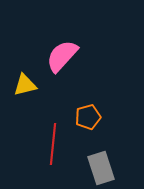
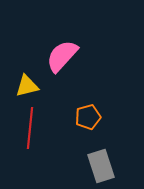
yellow triangle: moved 2 px right, 1 px down
red line: moved 23 px left, 16 px up
gray rectangle: moved 2 px up
